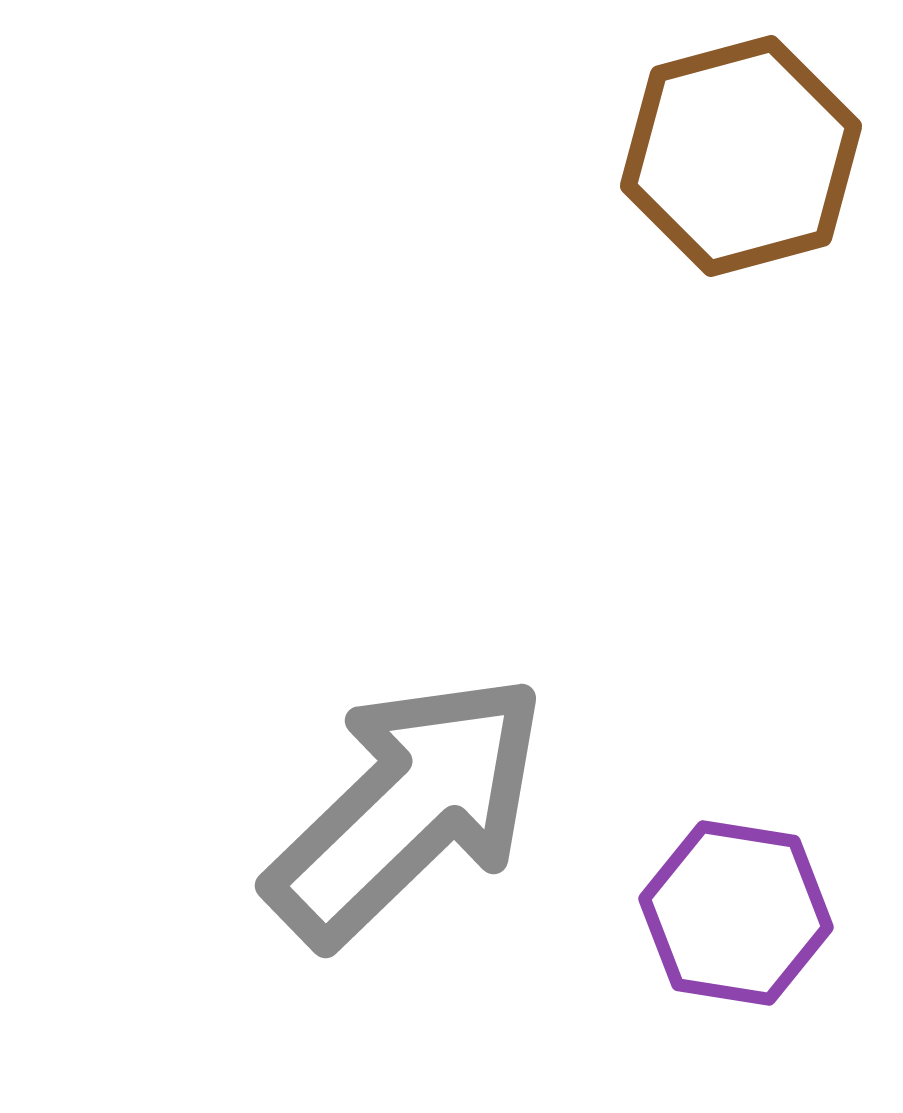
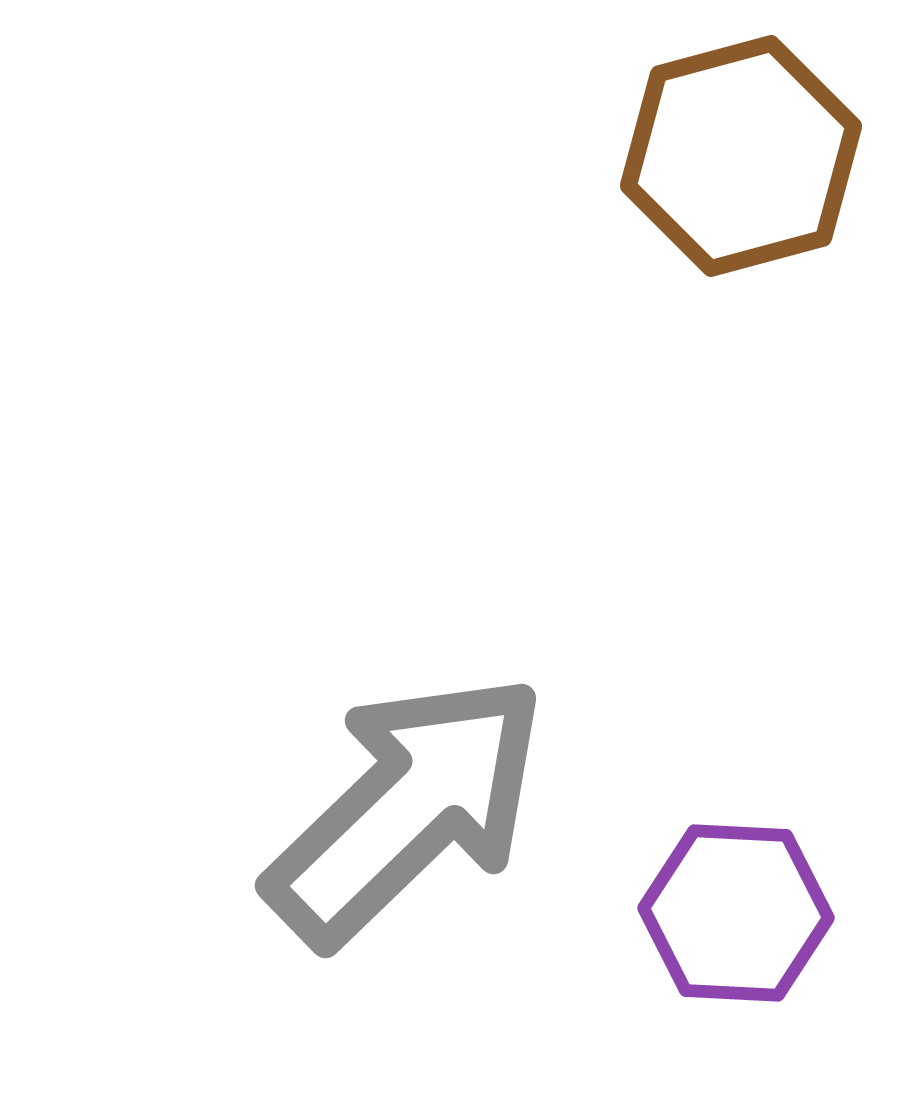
purple hexagon: rotated 6 degrees counterclockwise
